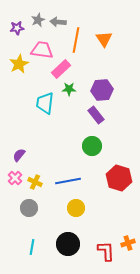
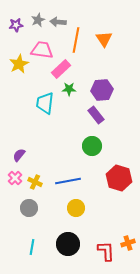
purple star: moved 1 px left, 3 px up
